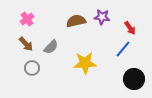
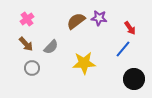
purple star: moved 3 px left, 1 px down
brown semicircle: rotated 24 degrees counterclockwise
yellow star: moved 1 px left
